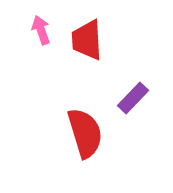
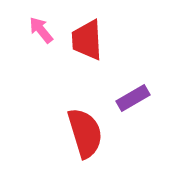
pink arrow: rotated 20 degrees counterclockwise
purple rectangle: rotated 16 degrees clockwise
